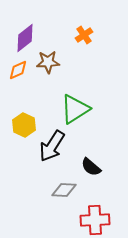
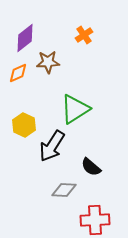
orange diamond: moved 3 px down
